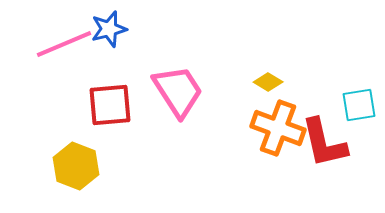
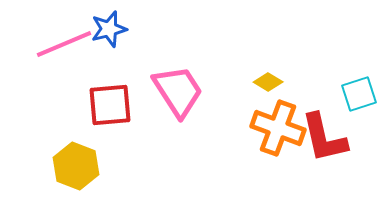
cyan square: moved 11 px up; rotated 9 degrees counterclockwise
red L-shape: moved 5 px up
